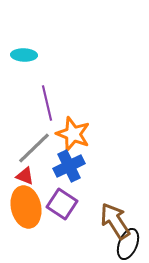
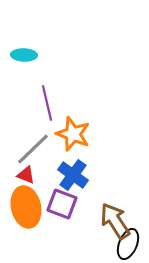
gray line: moved 1 px left, 1 px down
blue cross: moved 4 px right, 9 px down; rotated 28 degrees counterclockwise
red triangle: moved 1 px right, 1 px up
purple square: rotated 12 degrees counterclockwise
